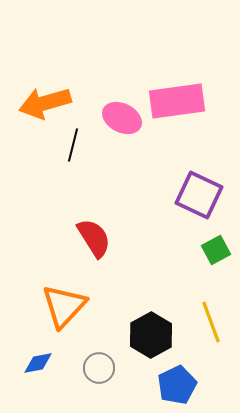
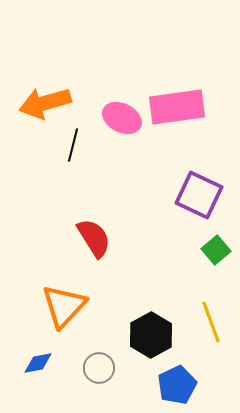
pink rectangle: moved 6 px down
green square: rotated 12 degrees counterclockwise
